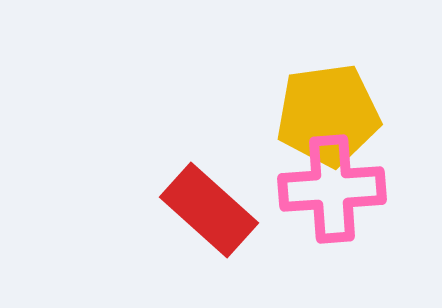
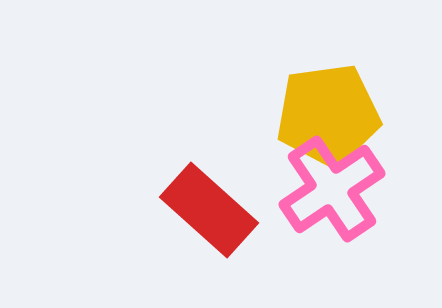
pink cross: rotated 30 degrees counterclockwise
